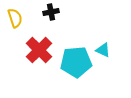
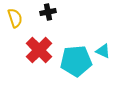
black cross: moved 3 px left
cyan triangle: moved 1 px down
cyan pentagon: moved 1 px up
